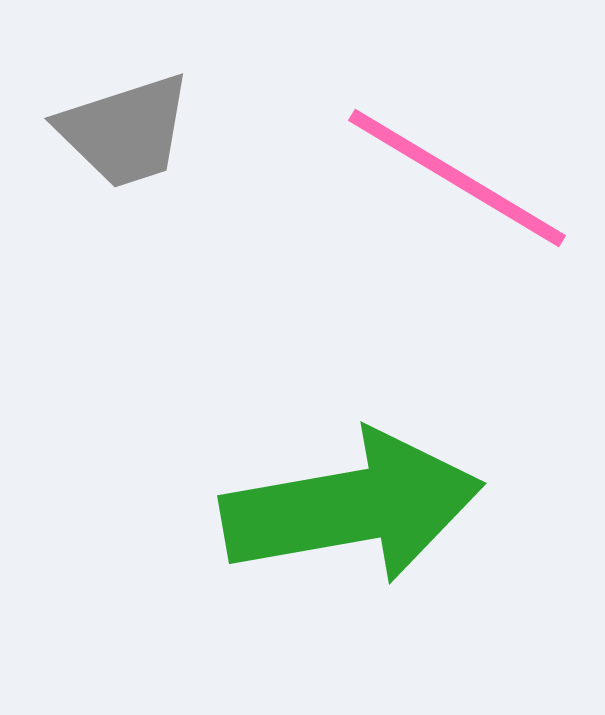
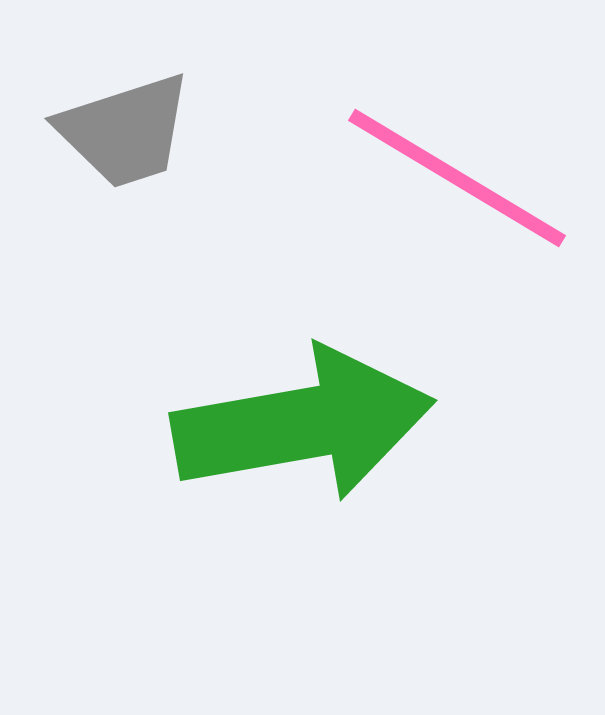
green arrow: moved 49 px left, 83 px up
